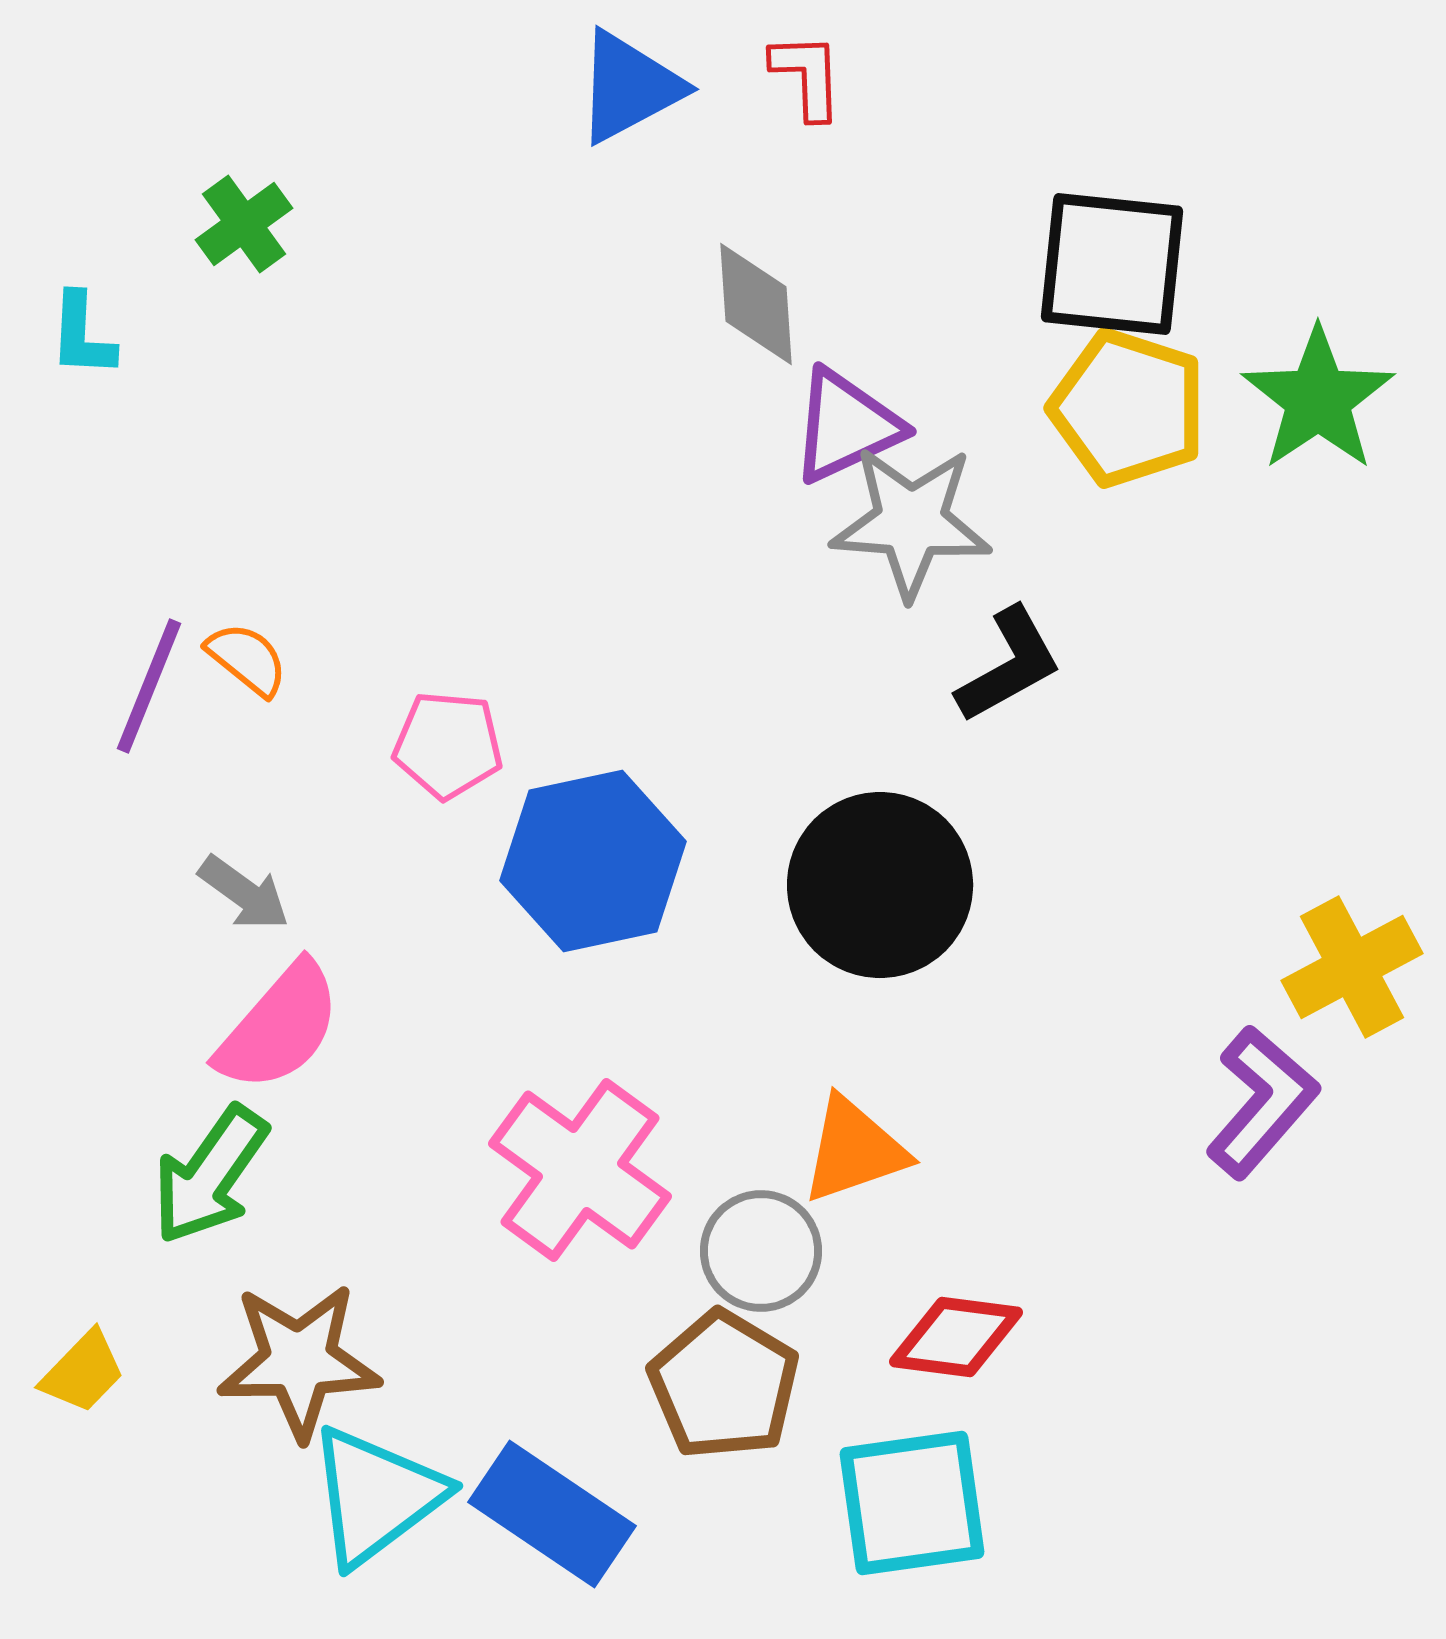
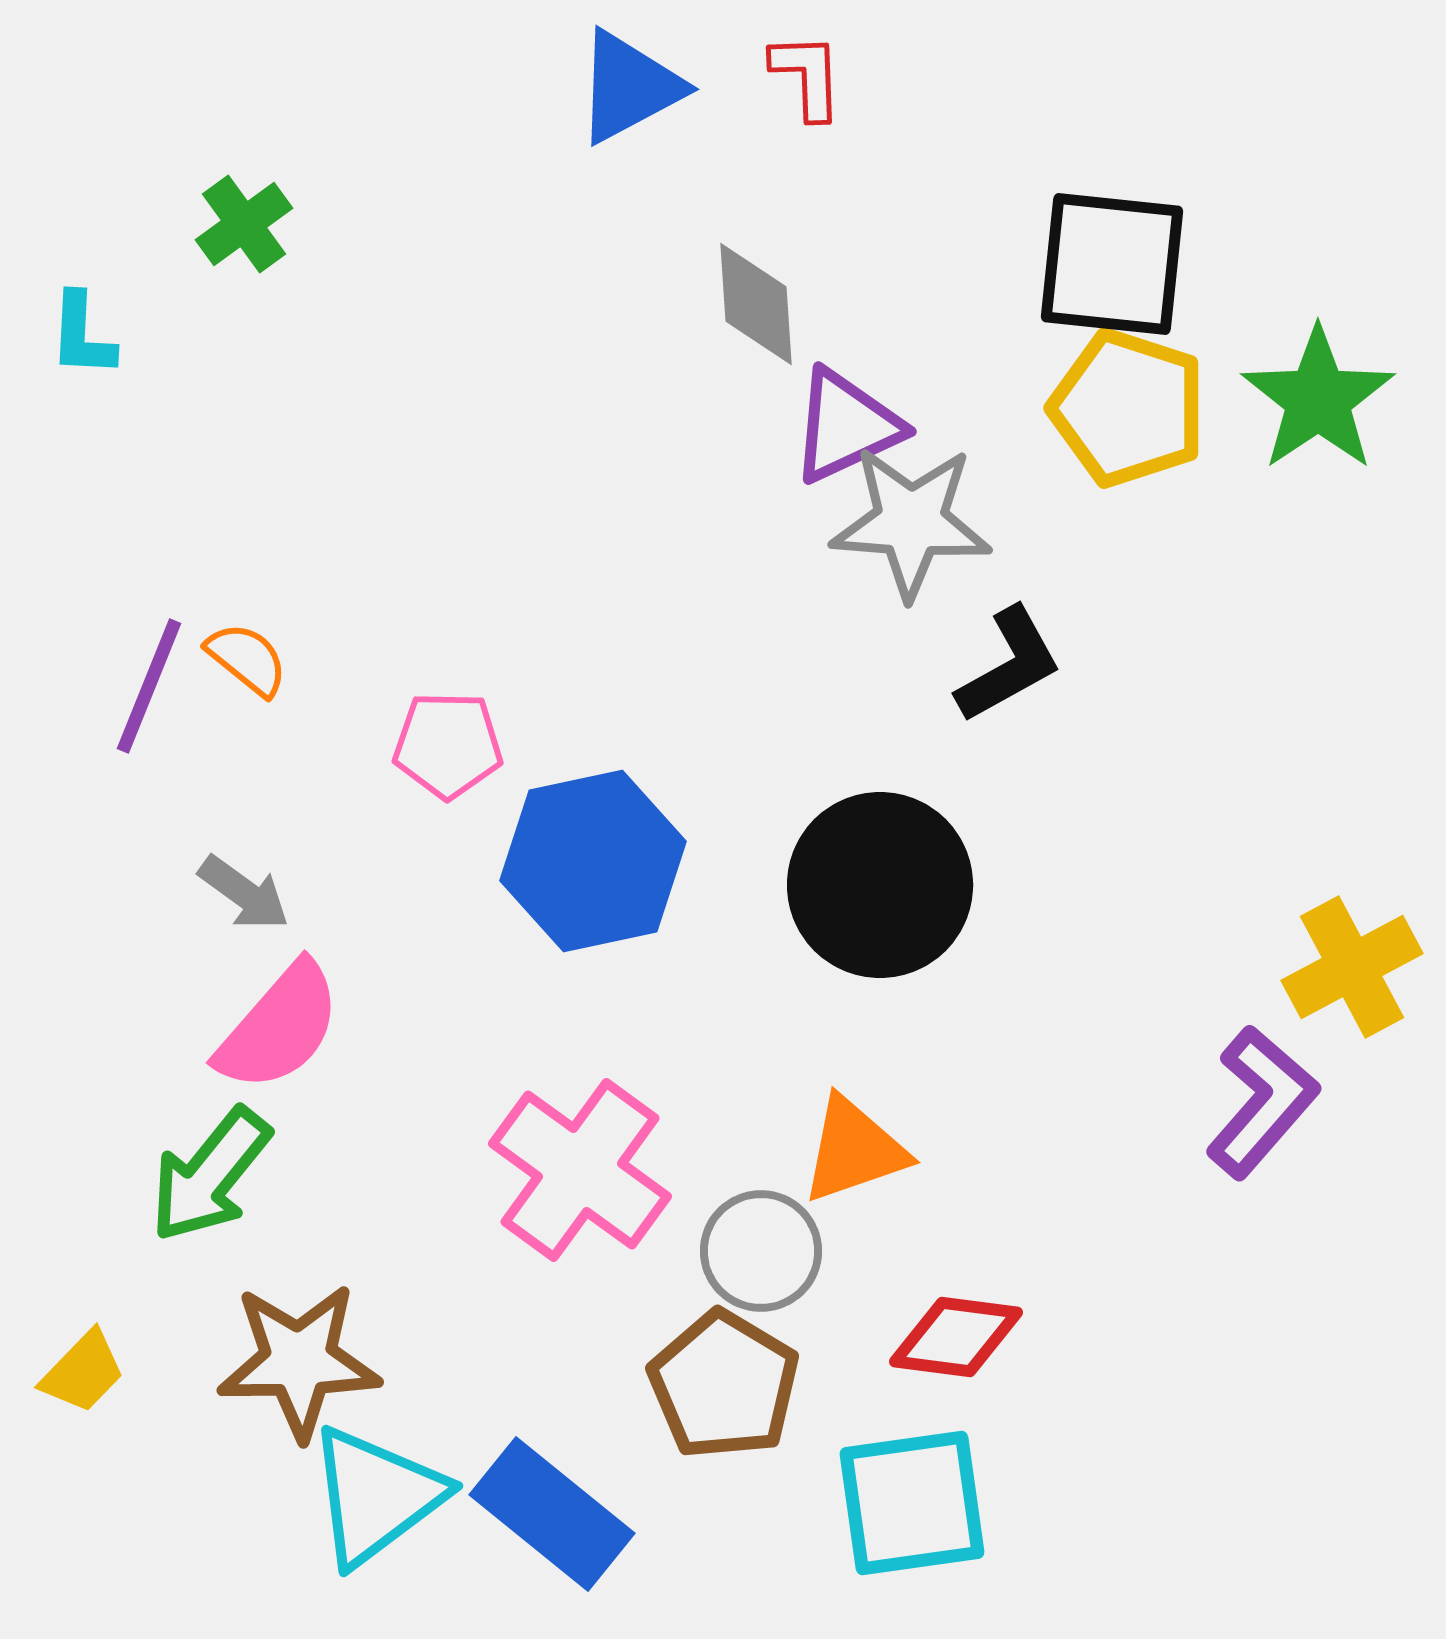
pink pentagon: rotated 4 degrees counterclockwise
green arrow: rotated 4 degrees clockwise
blue rectangle: rotated 5 degrees clockwise
